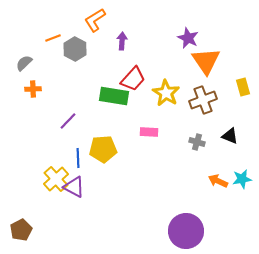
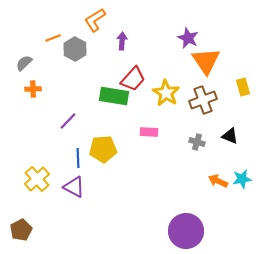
yellow cross: moved 19 px left
